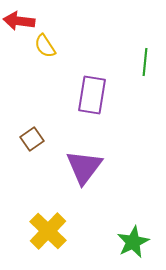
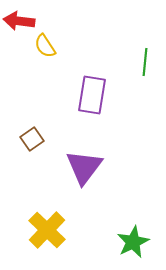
yellow cross: moved 1 px left, 1 px up
